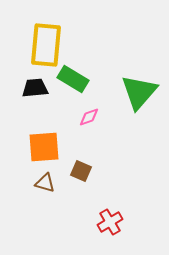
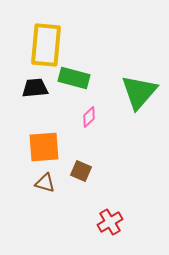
green rectangle: moved 1 px right, 1 px up; rotated 16 degrees counterclockwise
pink diamond: rotated 25 degrees counterclockwise
